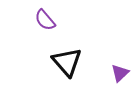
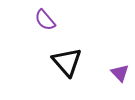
purple triangle: rotated 30 degrees counterclockwise
